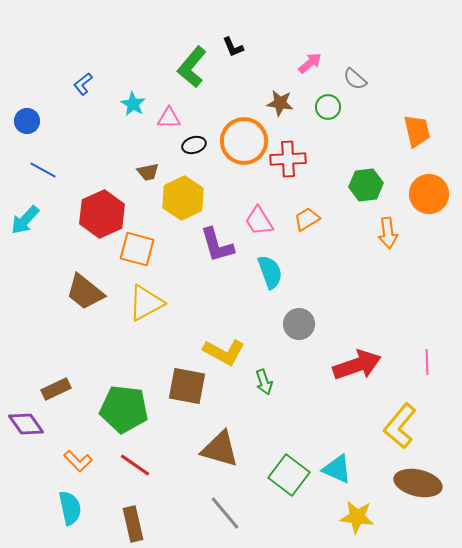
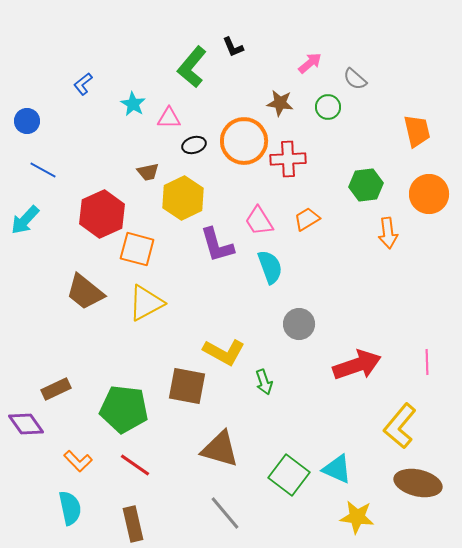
cyan semicircle at (270, 272): moved 5 px up
